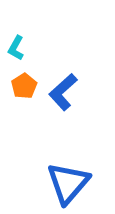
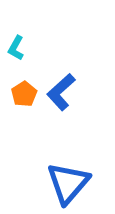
orange pentagon: moved 8 px down
blue L-shape: moved 2 px left
